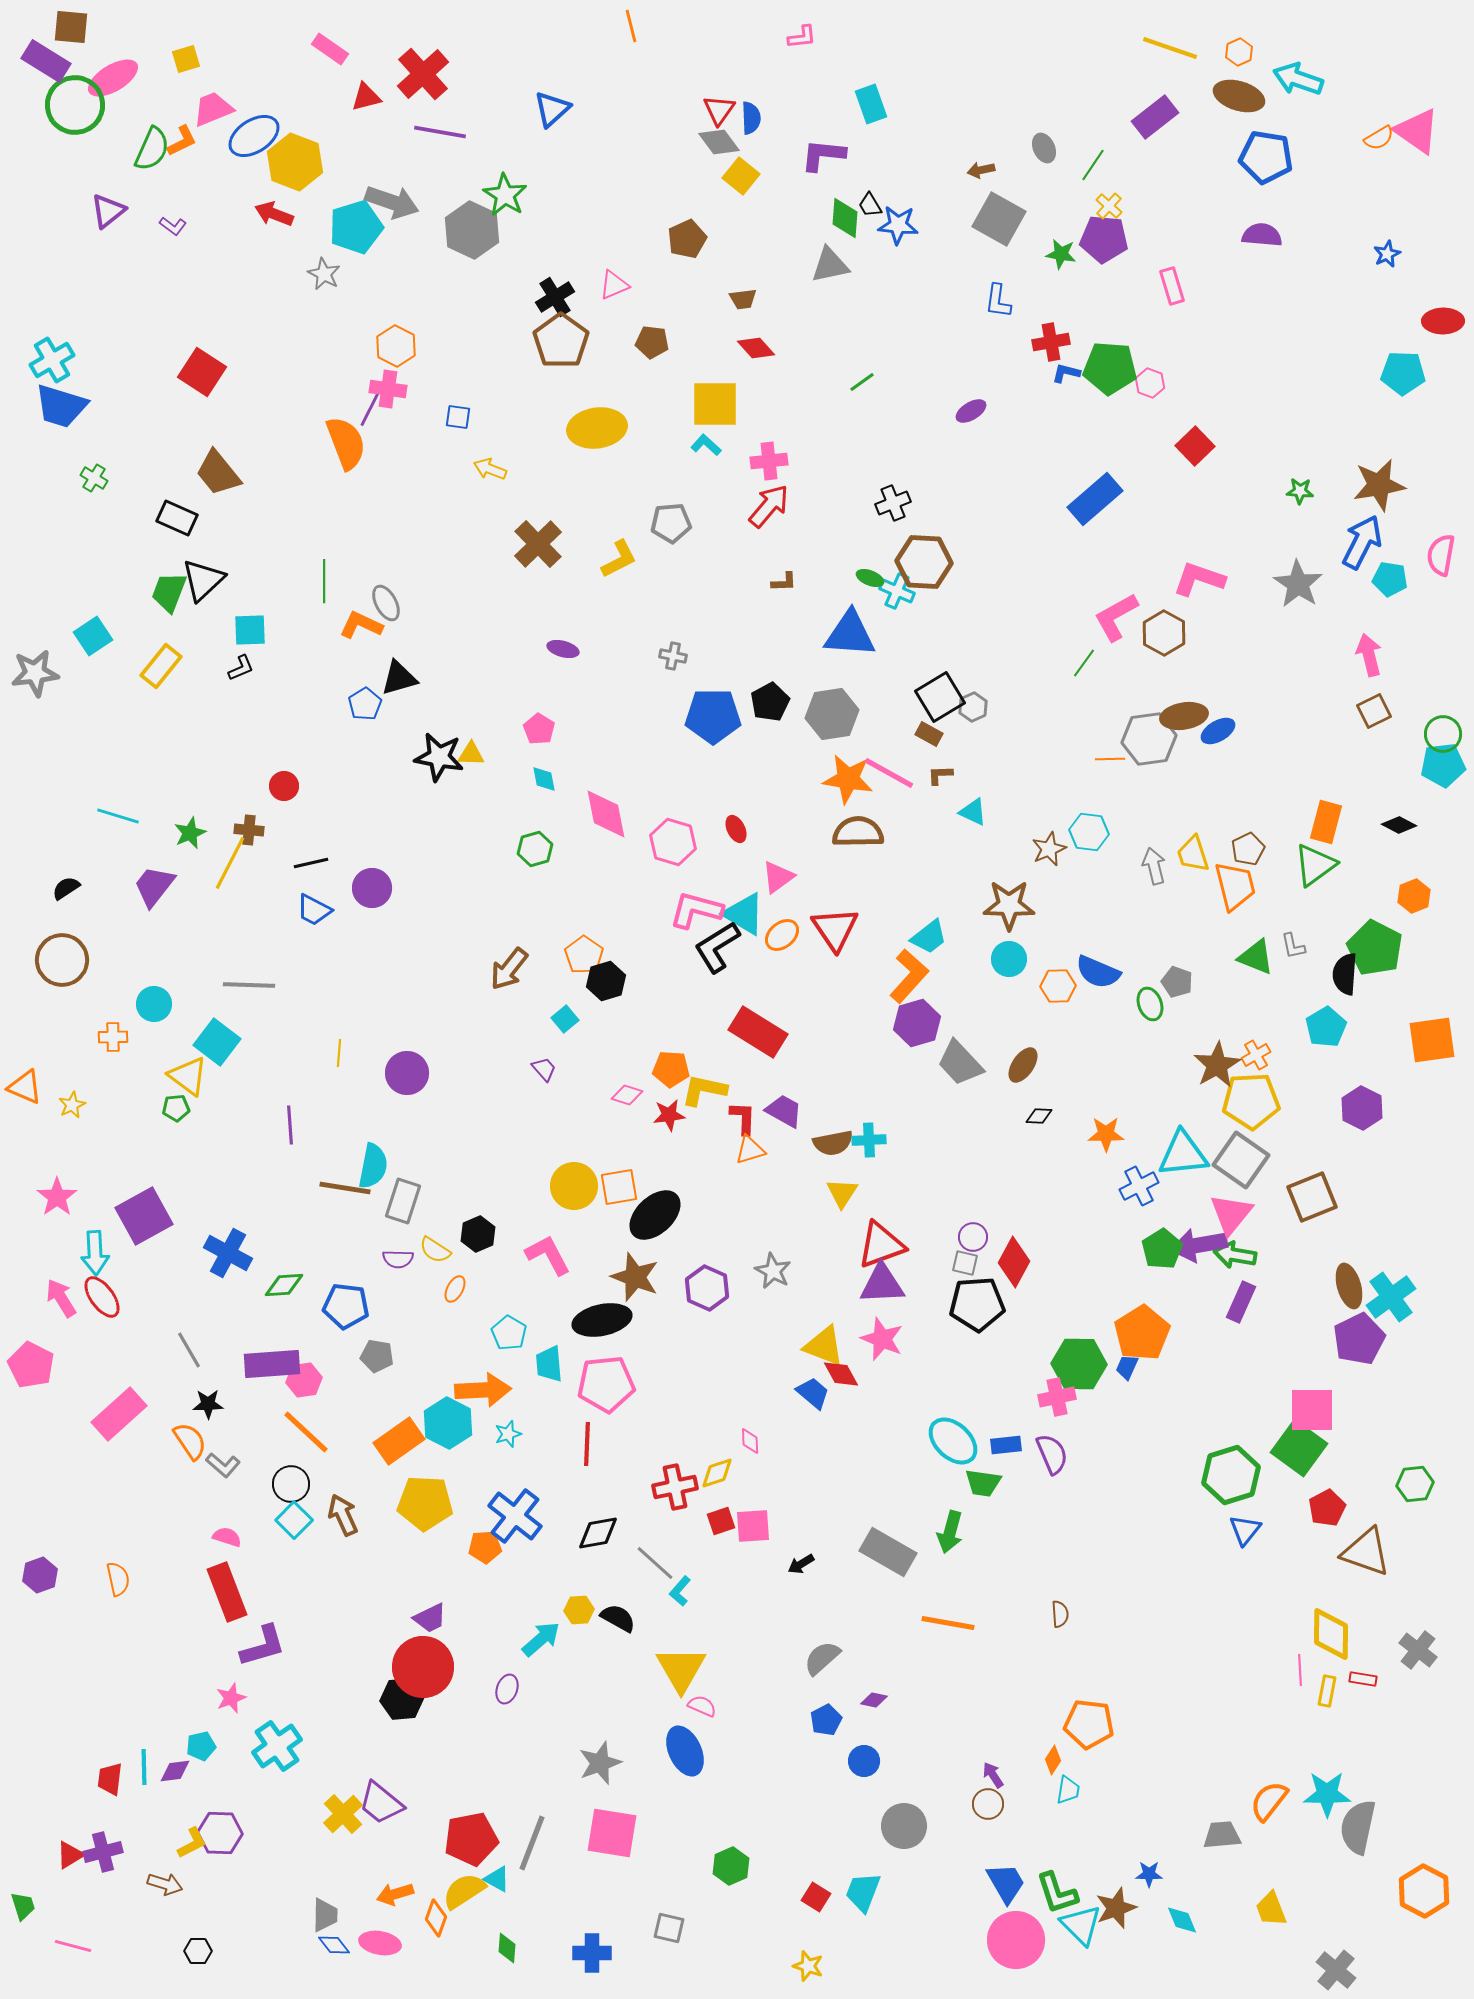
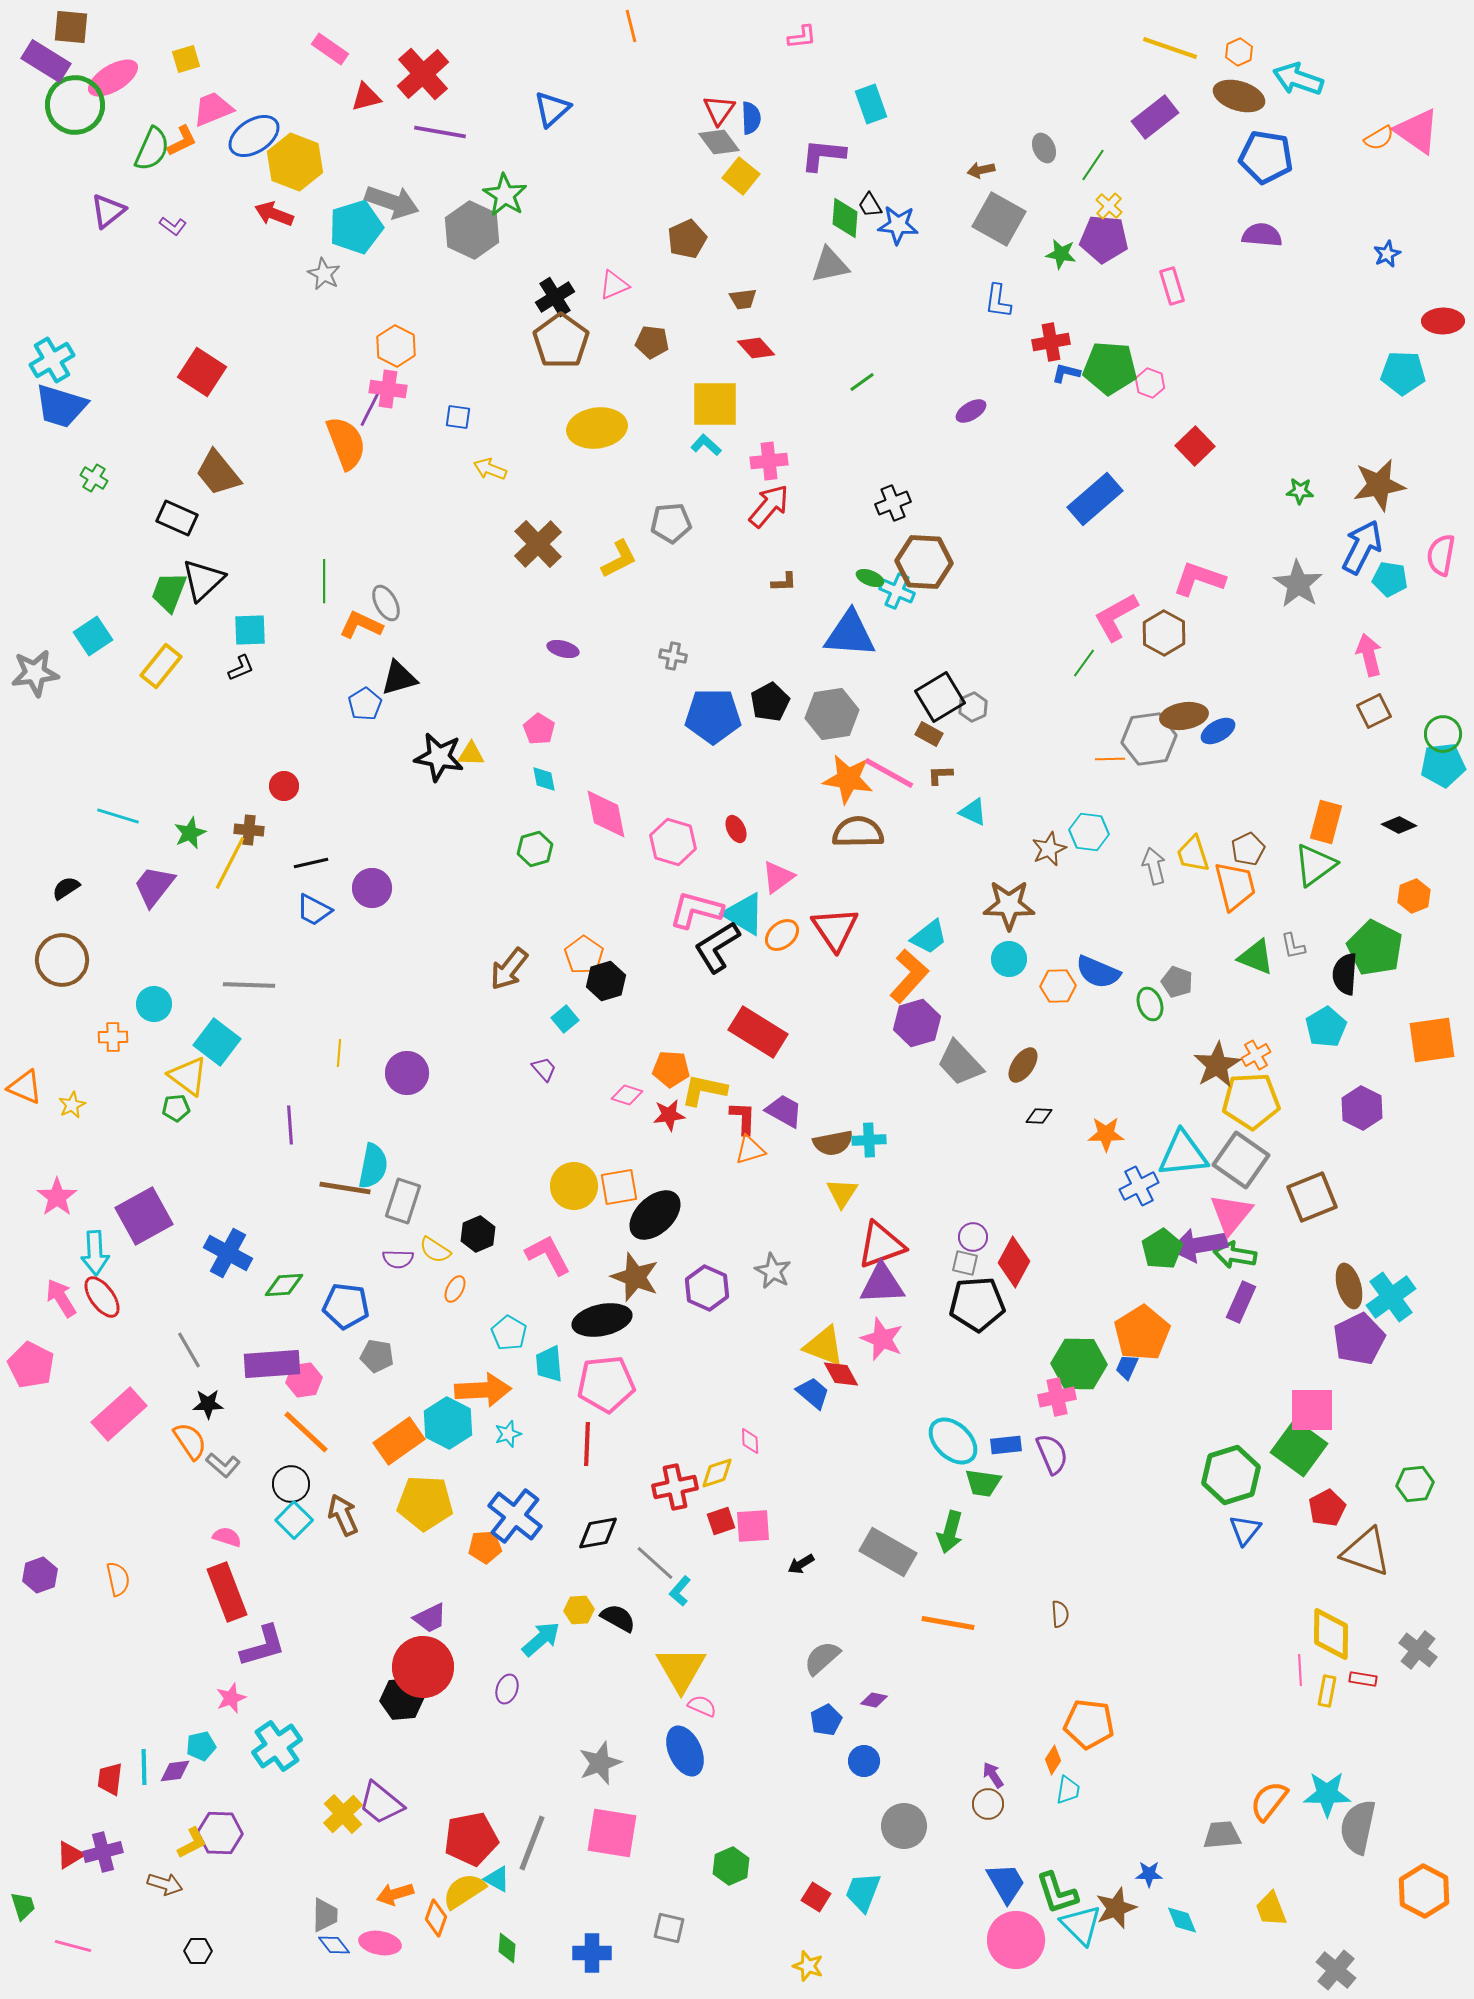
blue arrow at (1362, 542): moved 5 px down
